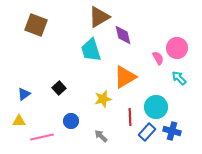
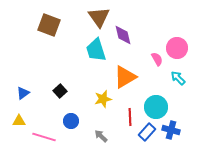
brown triangle: rotated 35 degrees counterclockwise
brown square: moved 13 px right
cyan trapezoid: moved 5 px right
pink semicircle: moved 1 px left, 1 px down
cyan arrow: moved 1 px left
black square: moved 1 px right, 3 px down
blue triangle: moved 1 px left, 1 px up
blue cross: moved 1 px left, 1 px up
pink line: moved 2 px right; rotated 30 degrees clockwise
